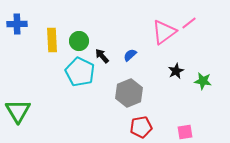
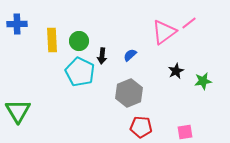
black arrow: rotated 133 degrees counterclockwise
green star: rotated 18 degrees counterclockwise
red pentagon: rotated 15 degrees clockwise
